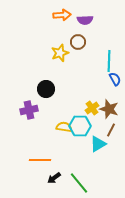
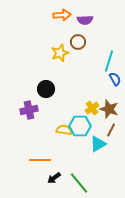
cyan line: rotated 15 degrees clockwise
yellow semicircle: moved 3 px down
